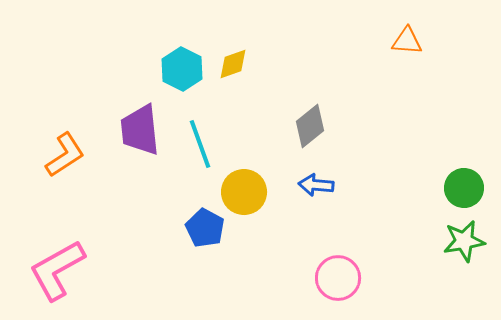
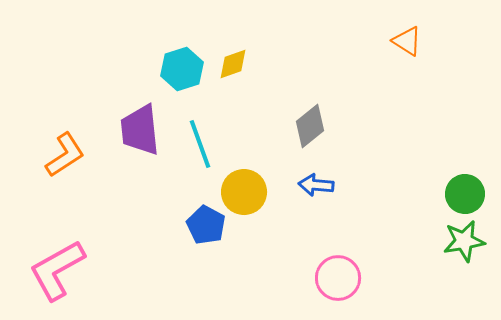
orange triangle: rotated 28 degrees clockwise
cyan hexagon: rotated 15 degrees clockwise
green circle: moved 1 px right, 6 px down
blue pentagon: moved 1 px right, 3 px up
